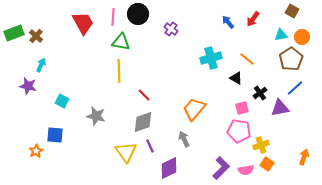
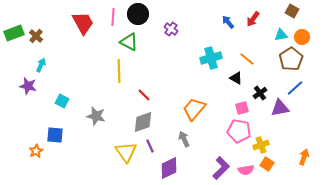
green triangle: moved 8 px right; rotated 18 degrees clockwise
